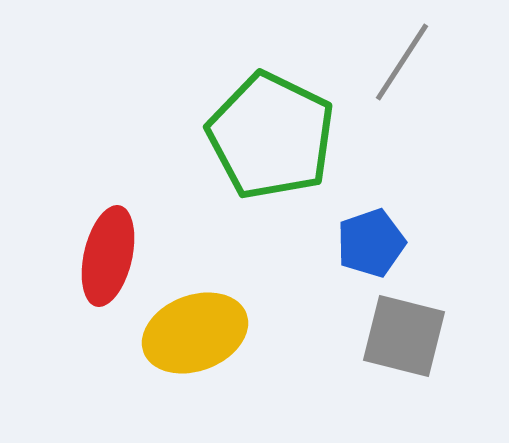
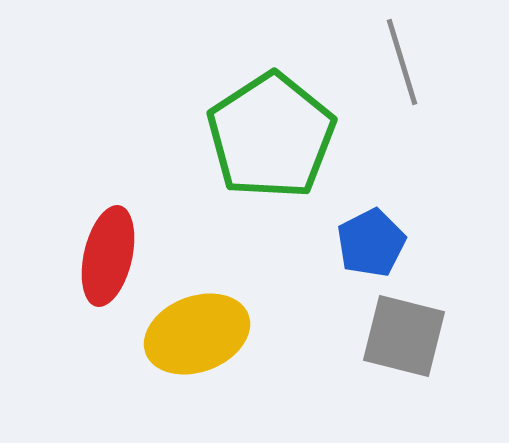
gray line: rotated 50 degrees counterclockwise
green pentagon: rotated 13 degrees clockwise
blue pentagon: rotated 8 degrees counterclockwise
yellow ellipse: moved 2 px right, 1 px down
